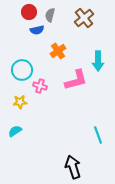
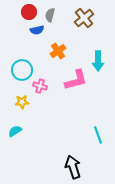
yellow star: moved 2 px right
